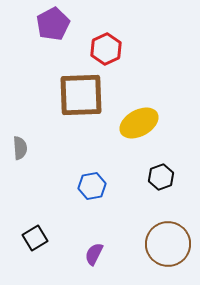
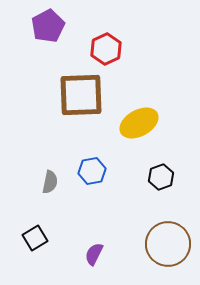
purple pentagon: moved 5 px left, 2 px down
gray semicircle: moved 30 px right, 34 px down; rotated 15 degrees clockwise
blue hexagon: moved 15 px up
